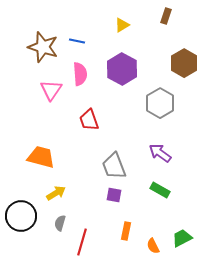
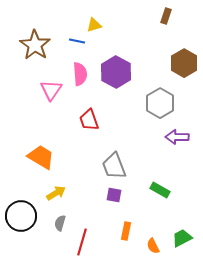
yellow triangle: moved 28 px left; rotated 14 degrees clockwise
brown star: moved 8 px left, 2 px up; rotated 16 degrees clockwise
purple hexagon: moved 6 px left, 3 px down
purple arrow: moved 17 px right, 16 px up; rotated 35 degrees counterclockwise
orange trapezoid: rotated 16 degrees clockwise
